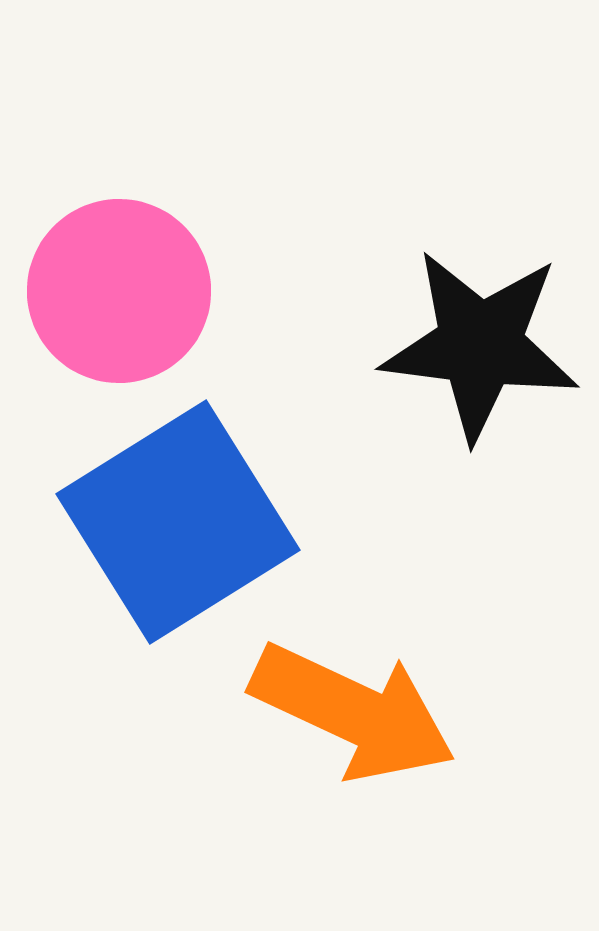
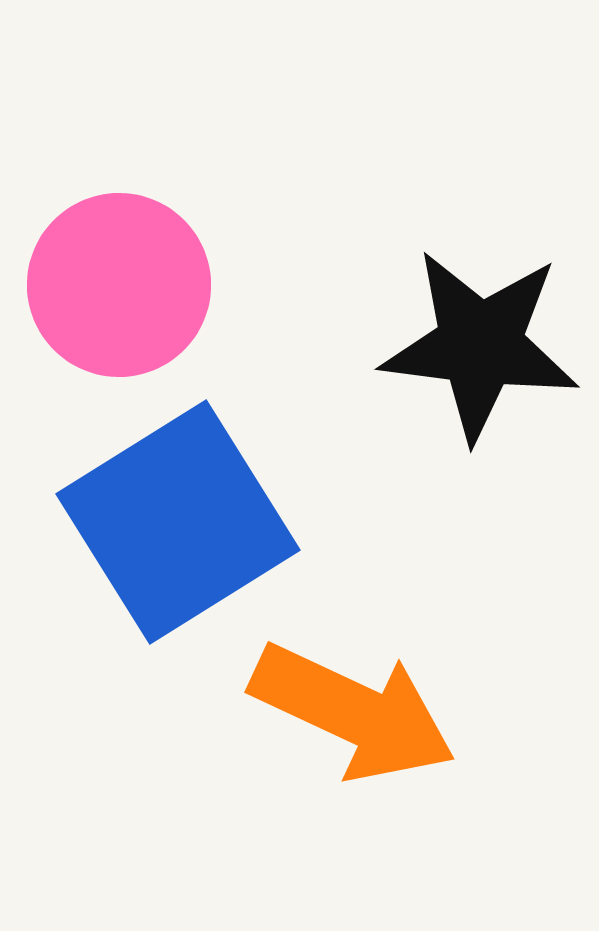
pink circle: moved 6 px up
